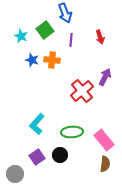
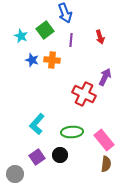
red cross: moved 2 px right, 3 px down; rotated 25 degrees counterclockwise
brown semicircle: moved 1 px right
